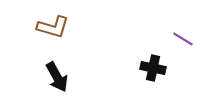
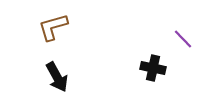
brown L-shape: rotated 148 degrees clockwise
purple line: rotated 15 degrees clockwise
